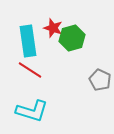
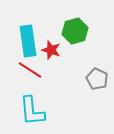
red star: moved 2 px left, 22 px down
green hexagon: moved 3 px right, 7 px up
gray pentagon: moved 3 px left, 1 px up
cyan L-shape: rotated 68 degrees clockwise
